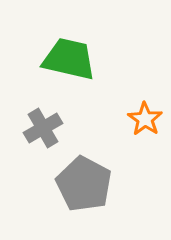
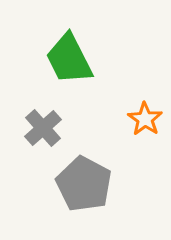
green trapezoid: rotated 130 degrees counterclockwise
gray cross: rotated 12 degrees counterclockwise
